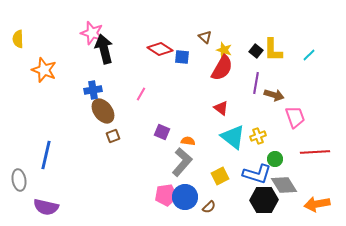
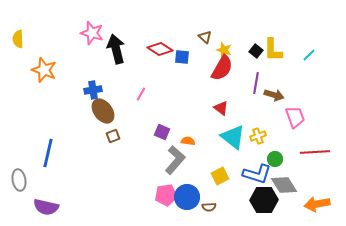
black arrow: moved 12 px right
blue line: moved 2 px right, 2 px up
gray L-shape: moved 7 px left, 2 px up
blue circle: moved 2 px right
brown semicircle: rotated 40 degrees clockwise
